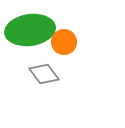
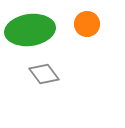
orange circle: moved 23 px right, 18 px up
